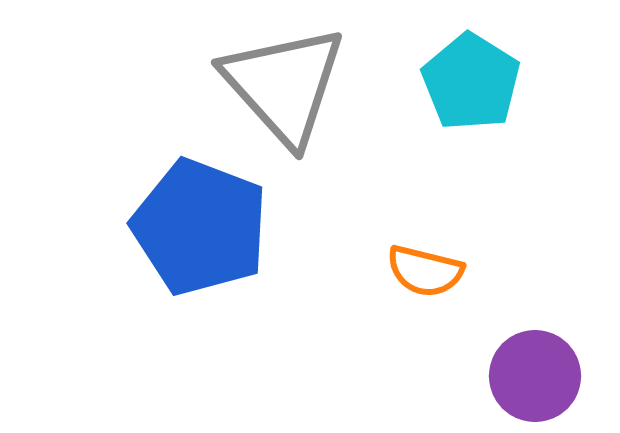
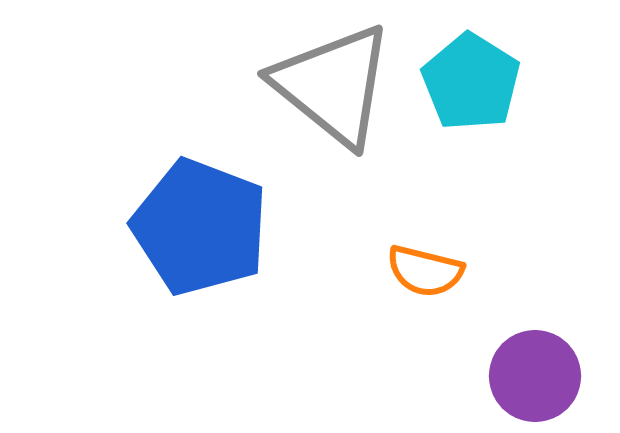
gray triangle: moved 49 px right; rotated 9 degrees counterclockwise
